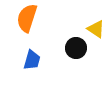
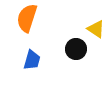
black circle: moved 1 px down
